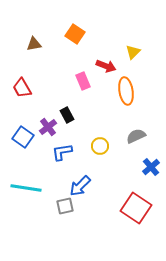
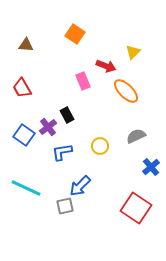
brown triangle: moved 8 px left, 1 px down; rotated 14 degrees clockwise
orange ellipse: rotated 36 degrees counterclockwise
blue square: moved 1 px right, 2 px up
cyan line: rotated 16 degrees clockwise
